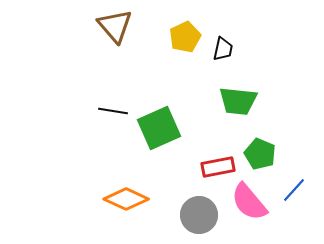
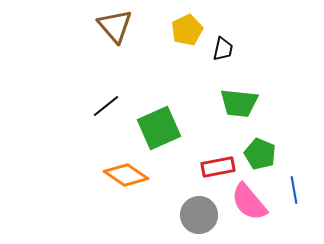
yellow pentagon: moved 2 px right, 7 px up
green trapezoid: moved 1 px right, 2 px down
black line: moved 7 px left, 5 px up; rotated 48 degrees counterclockwise
blue line: rotated 52 degrees counterclockwise
orange diamond: moved 24 px up; rotated 9 degrees clockwise
